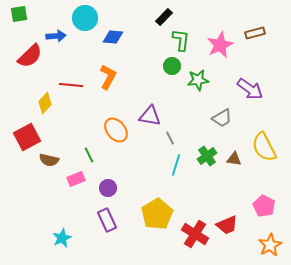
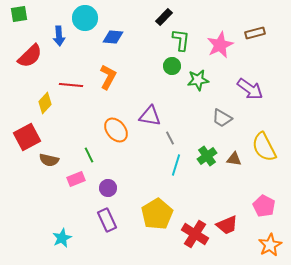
blue arrow: moved 3 px right; rotated 90 degrees clockwise
gray trapezoid: rotated 60 degrees clockwise
